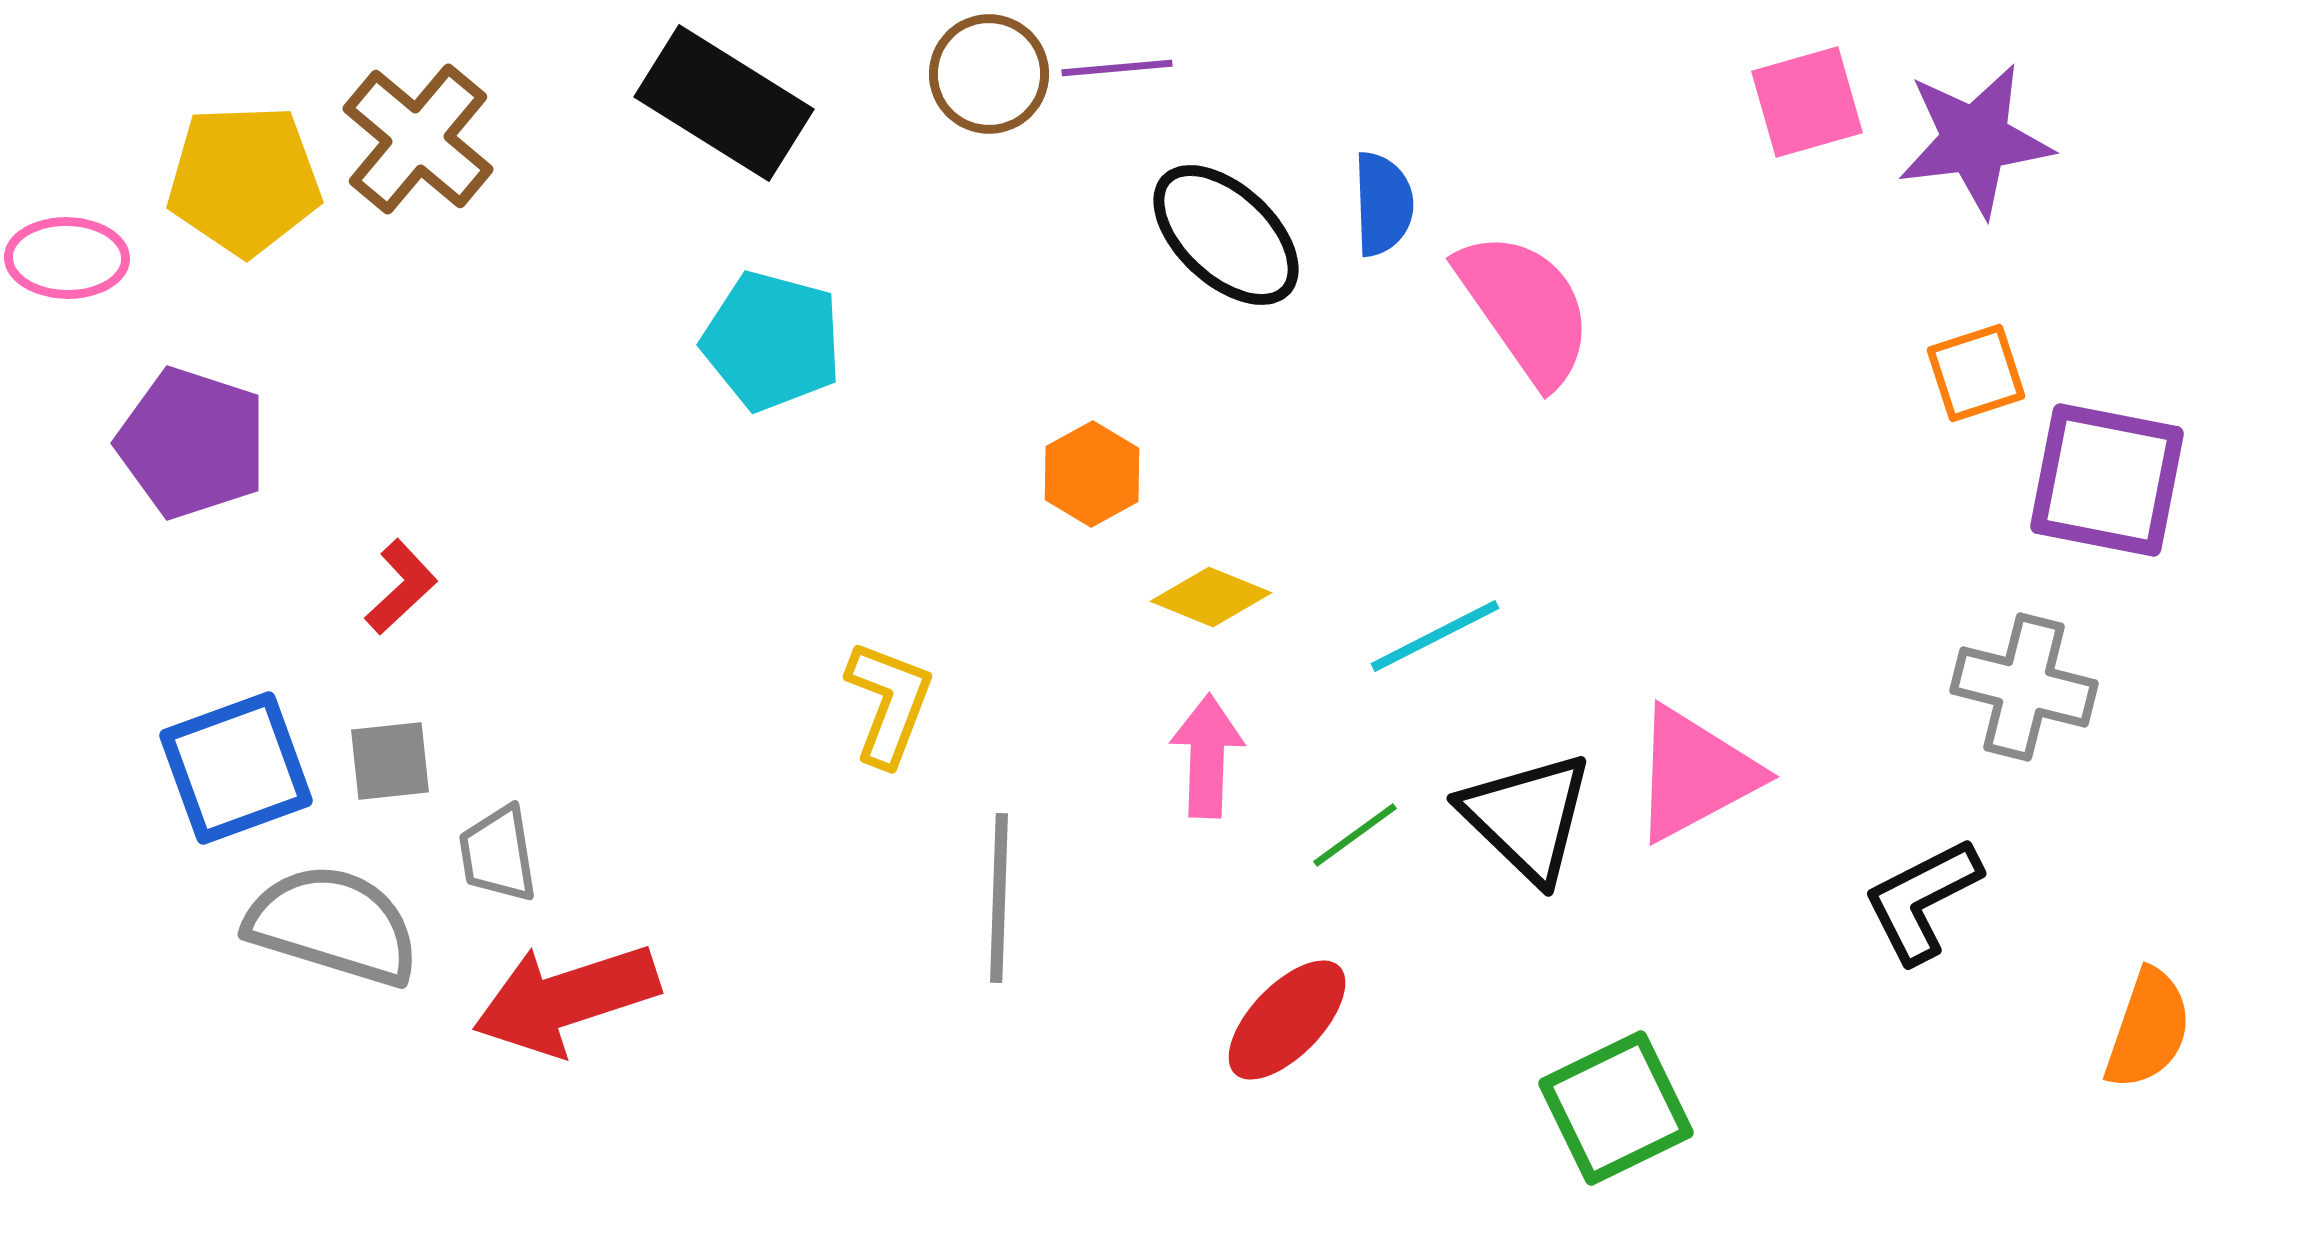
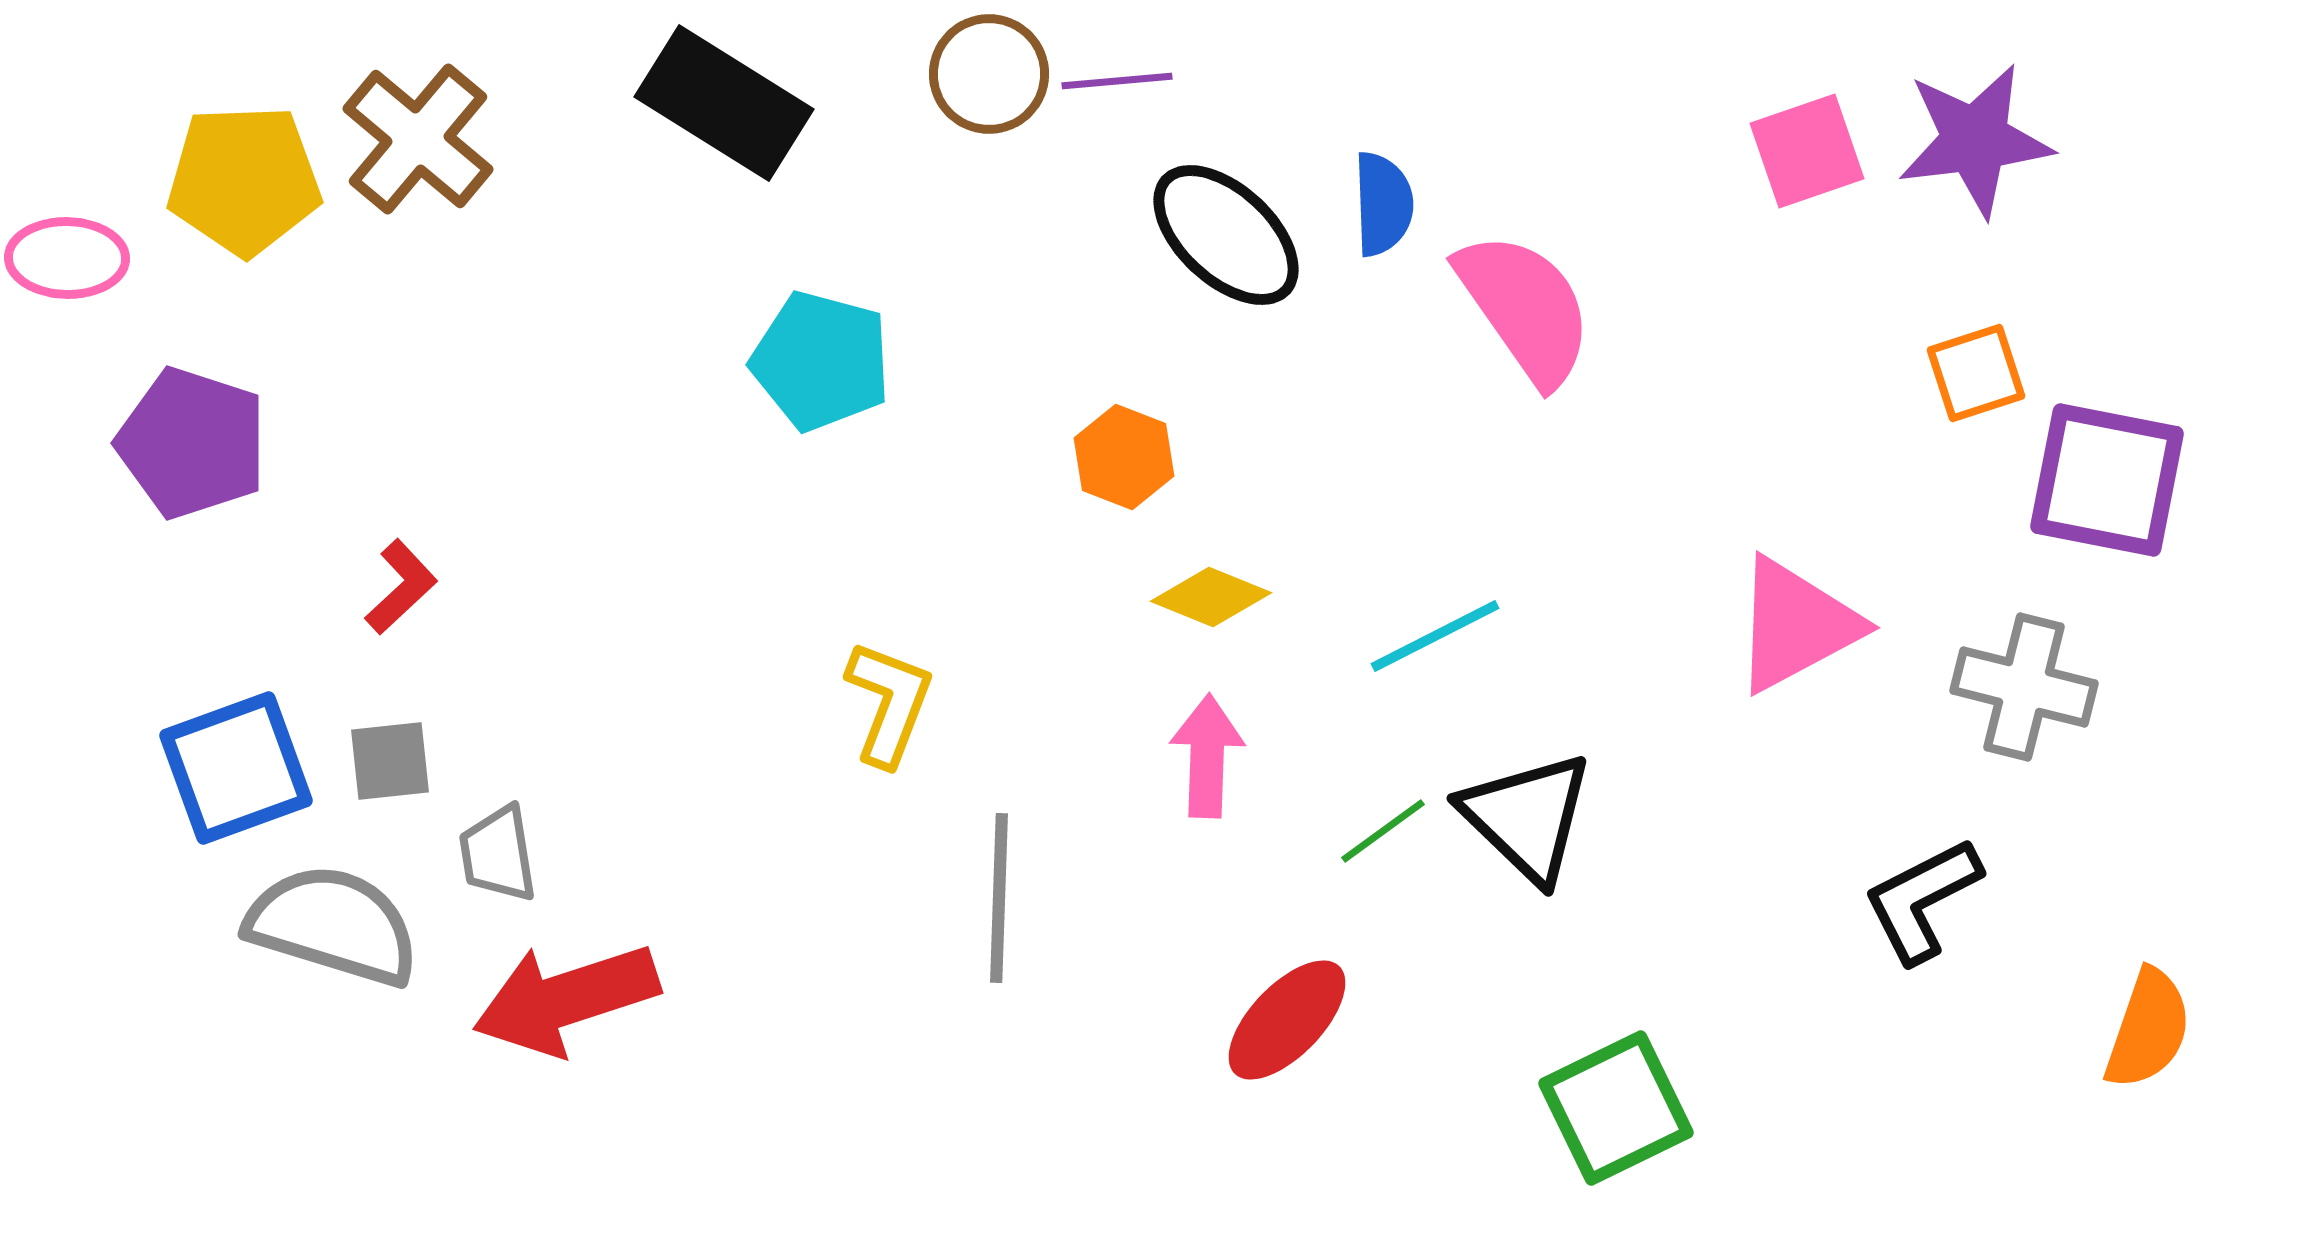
purple line: moved 13 px down
pink square: moved 49 px down; rotated 3 degrees counterclockwise
cyan pentagon: moved 49 px right, 20 px down
orange hexagon: moved 32 px right, 17 px up; rotated 10 degrees counterclockwise
pink triangle: moved 101 px right, 149 px up
green line: moved 28 px right, 4 px up
